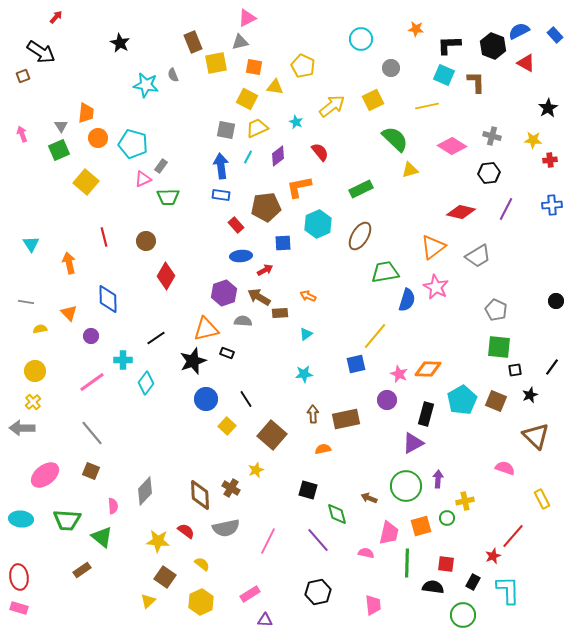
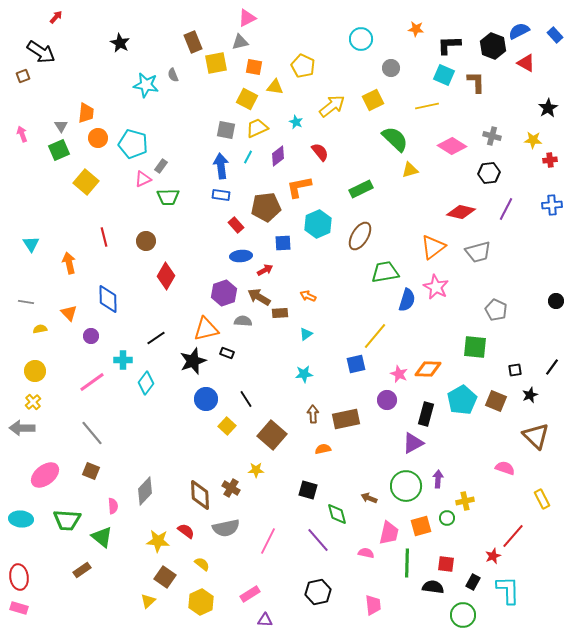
gray trapezoid at (478, 256): moved 4 px up; rotated 16 degrees clockwise
green square at (499, 347): moved 24 px left
yellow star at (256, 470): rotated 21 degrees clockwise
